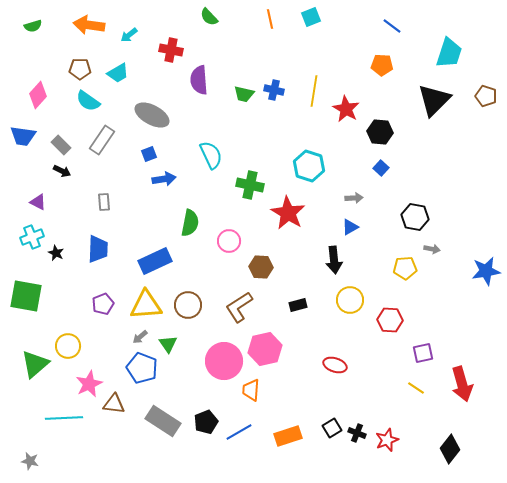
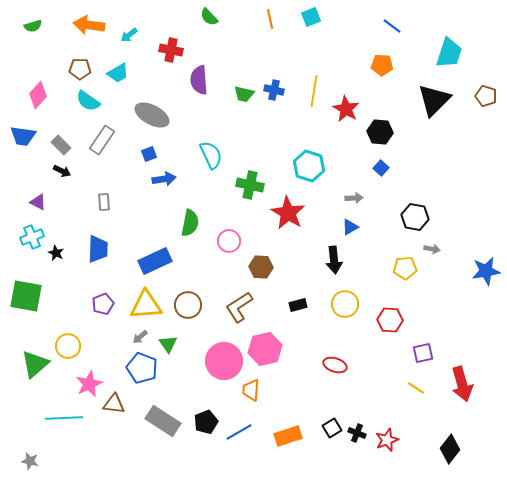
yellow circle at (350, 300): moved 5 px left, 4 px down
